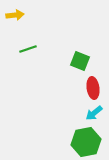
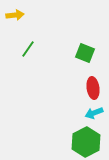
green line: rotated 36 degrees counterclockwise
green square: moved 5 px right, 8 px up
cyan arrow: rotated 18 degrees clockwise
green hexagon: rotated 16 degrees counterclockwise
